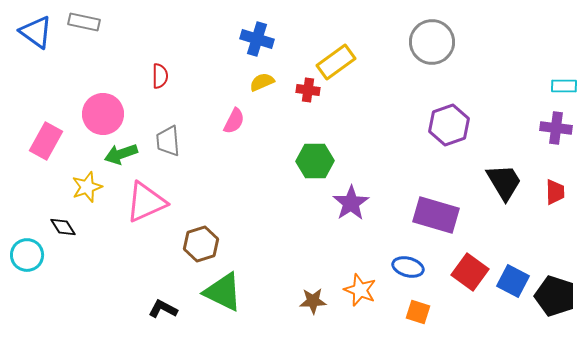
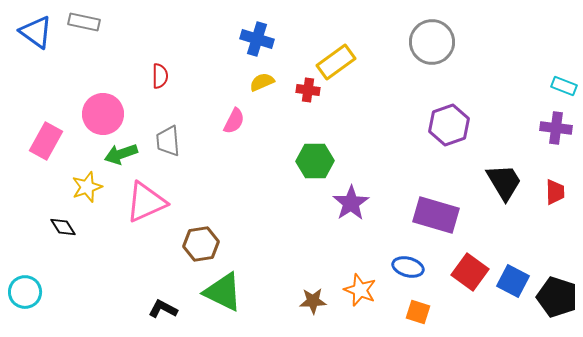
cyan rectangle: rotated 20 degrees clockwise
brown hexagon: rotated 8 degrees clockwise
cyan circle: moved 2 px left, 37 px down
black pentagon: moved 2 px right, 1 px down
